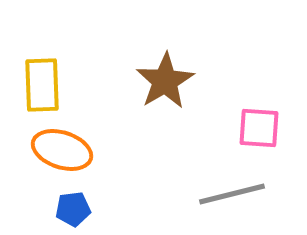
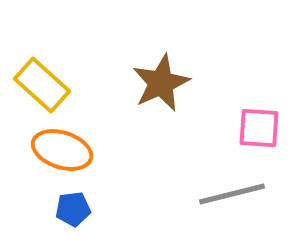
brown star: moved 4 px left, 2 px down; rotated 6 degrees clockwise
yellow rectangle: rotated 46 degrees counterclockwise
